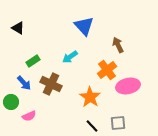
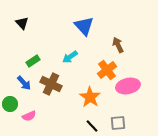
black triangle: moved 4 px right, 5 px up; rotated 16 degrees clockwise
green circle: moved 1 px left, 2 px down
